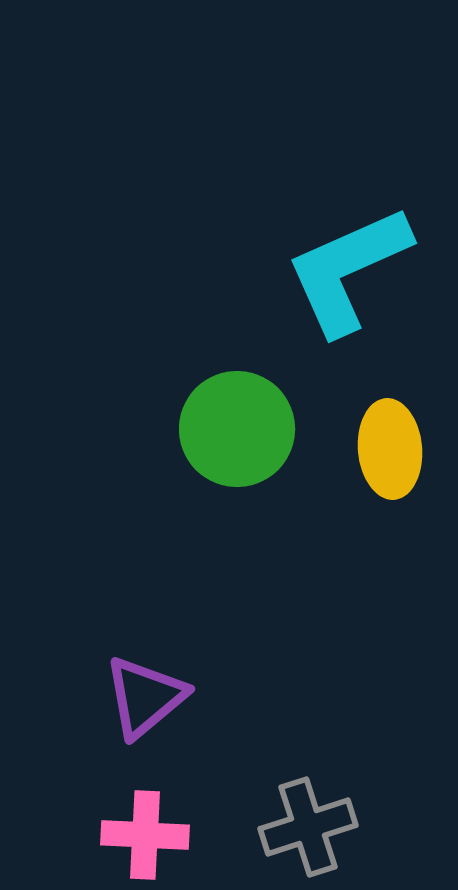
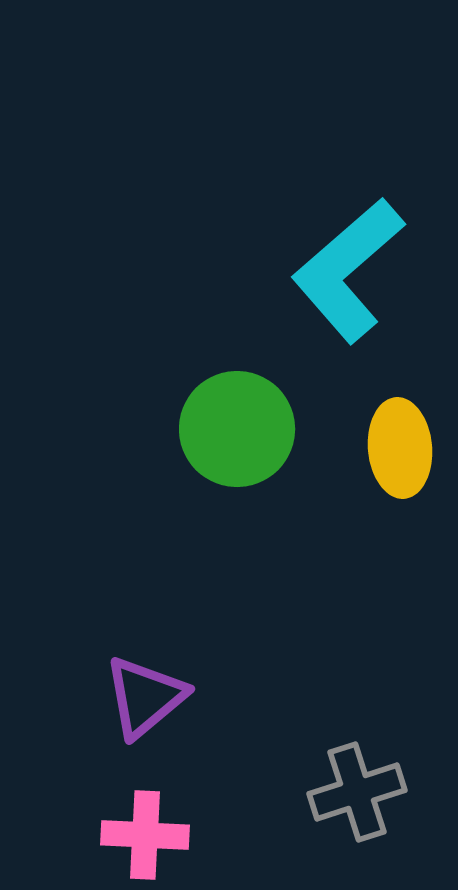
cyan L-shape: rotated 17 degrees counterclockwise
yellow ellipse: moved 10 px right, 1 px up
gray cross: moved 49 px right, 35 px up
